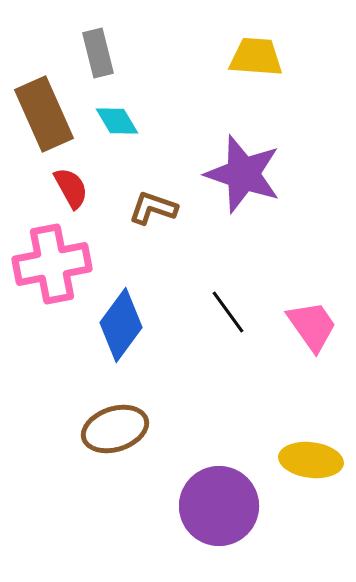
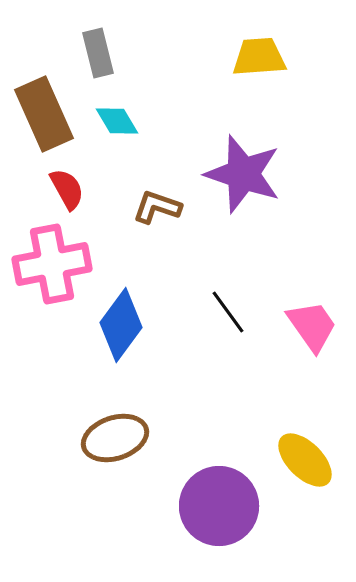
yellow trapezoid: moved 3 px right; rotated 8 degrees counterclockwise
red semicircle: moved 4 px left, 1 px down
brown L-shape: moved 4 px right, 1 px up
brown ellipse: moved 9 px down
yellow ellipse: moved 6 px left; rotated 38 degrees clockwise
